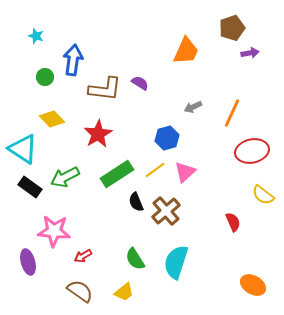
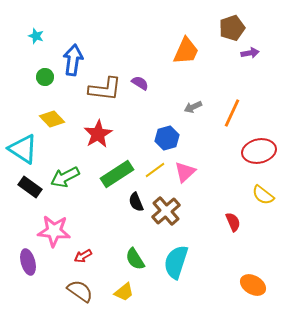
red ellipse: moved 7 px right
